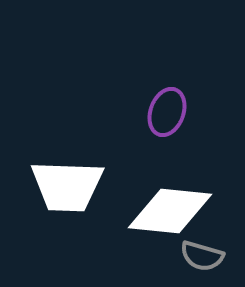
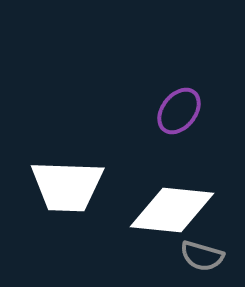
purple ellipse: moved 12 px right, 1 px up; rotated 18 degrees clockwise
white diamond: moved 2 px right, 1 px up
